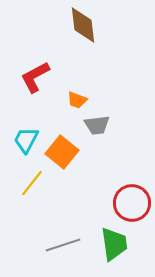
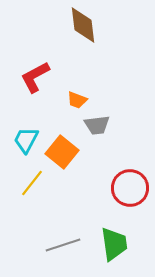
red circle: moved 2 px left, 15 px up
